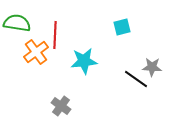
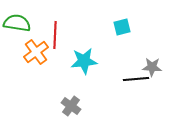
black line: rotated 40 degrees counterclockwise
gray cross: moved 10 px right
